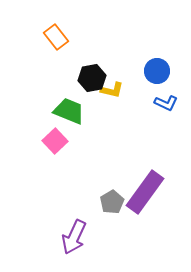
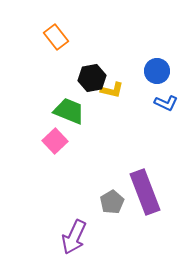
purple rectangle: rotated 57 degrees counterclockwise
